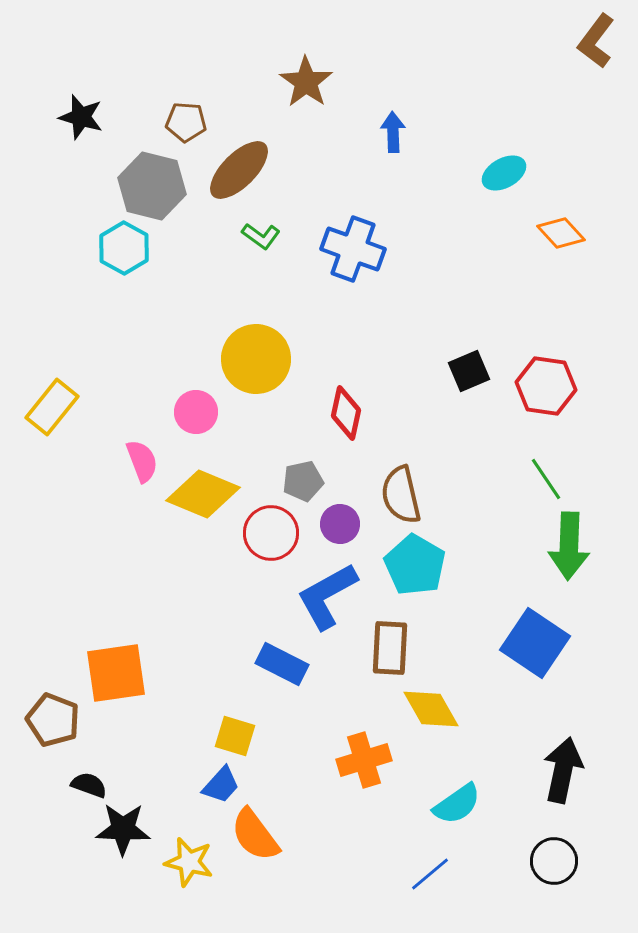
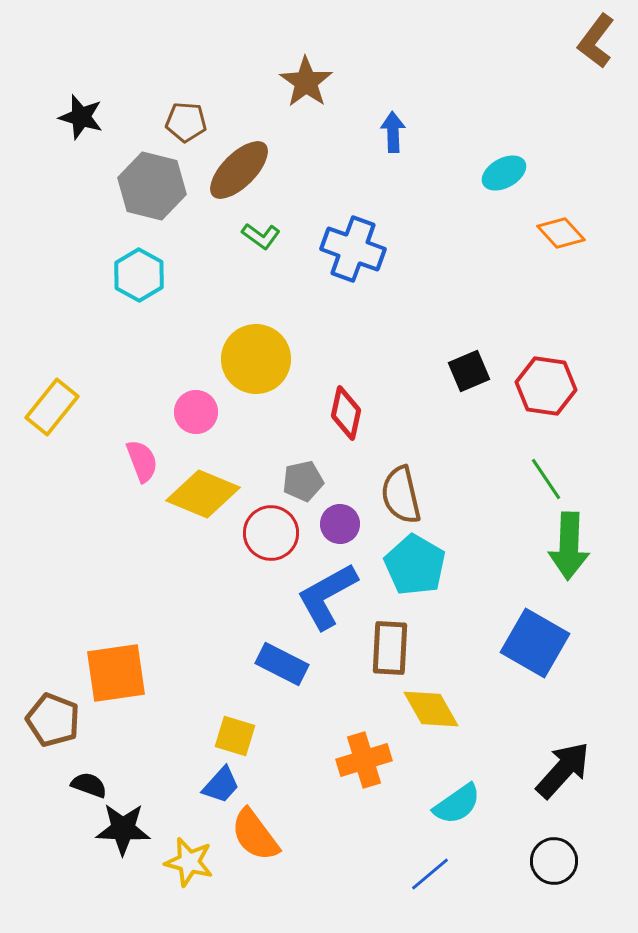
cyan hexagon at (124, 248): moved 15 px right, 27 px down
blue square at (535, 643): rotated 4 degrees counterclockwise
black arrow at (563, 770): rotated 30 degrees clockwise
